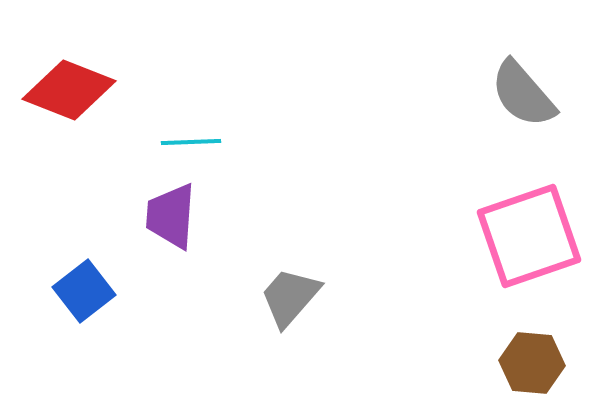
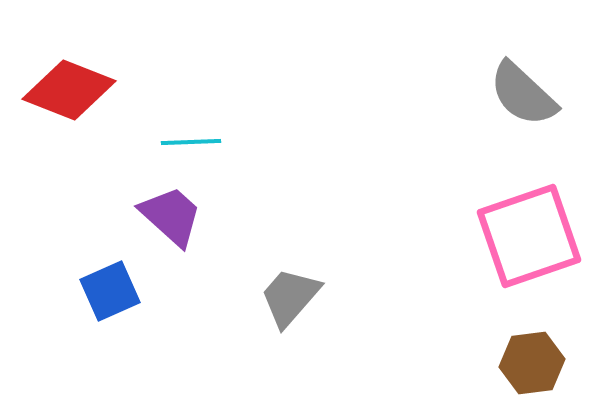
gray semicircle: rotated 6 degrees counterclockwise
purple trapezoid: rotated 128 degrees clockwise
blue square: moved 26 px right; rotated 14 degrees clockwise
brown hexagon: rotated 12 degrees counterclockwise
